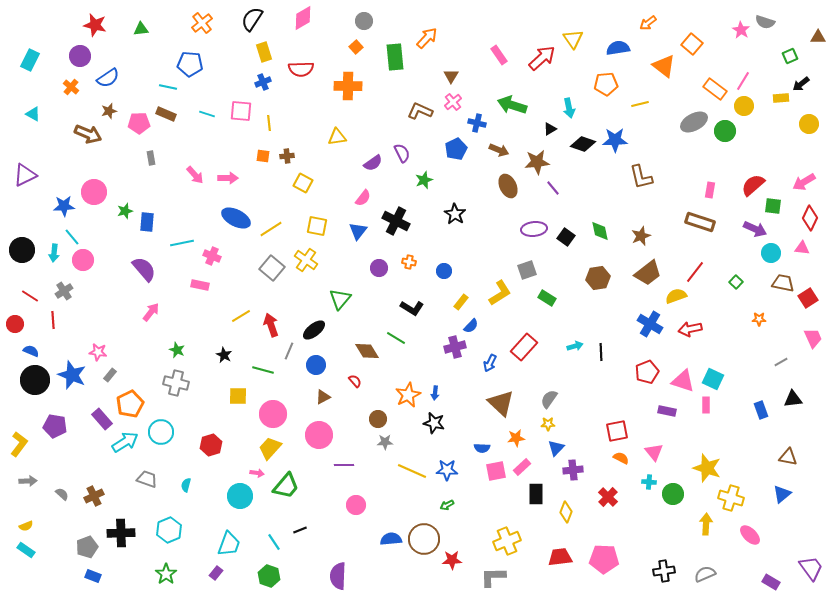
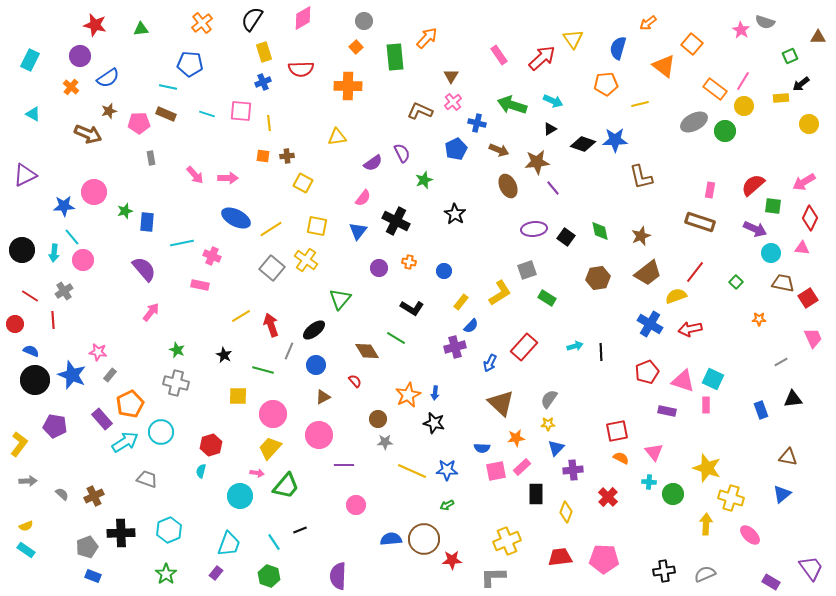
blue semicircle at (618, 48): rotated 65 degrees counterclockwise
cyan arrow at (569, 108): moved 16 px left, 7 px up; rotated 54 degrees counterclockwise
cyan semicircle at (186, 485): moved 15 px right, 14 px up
